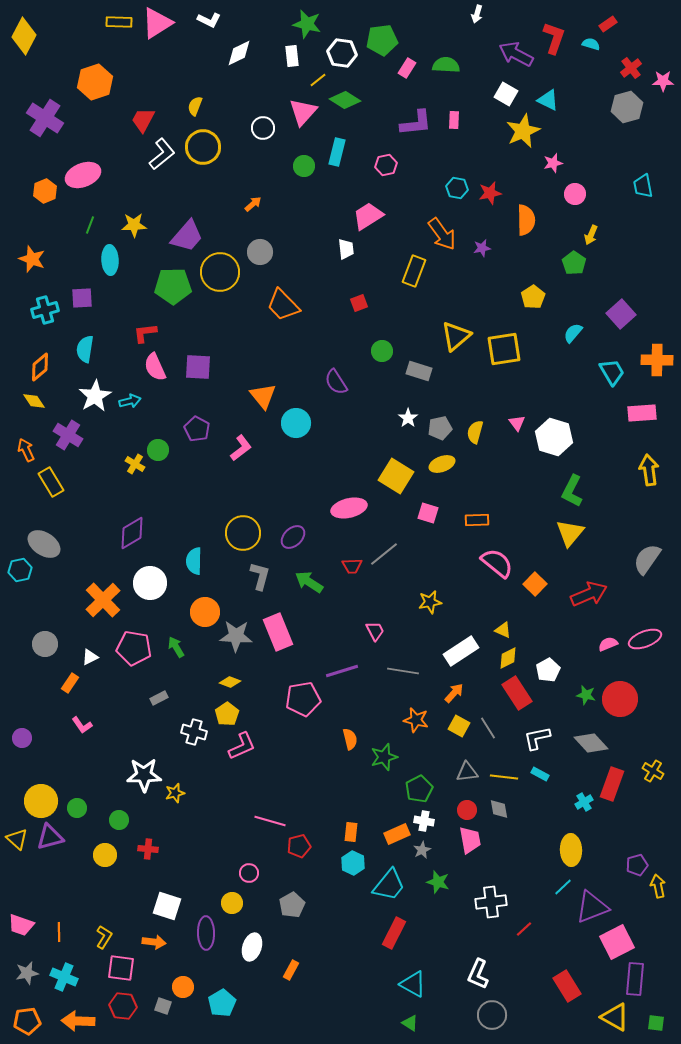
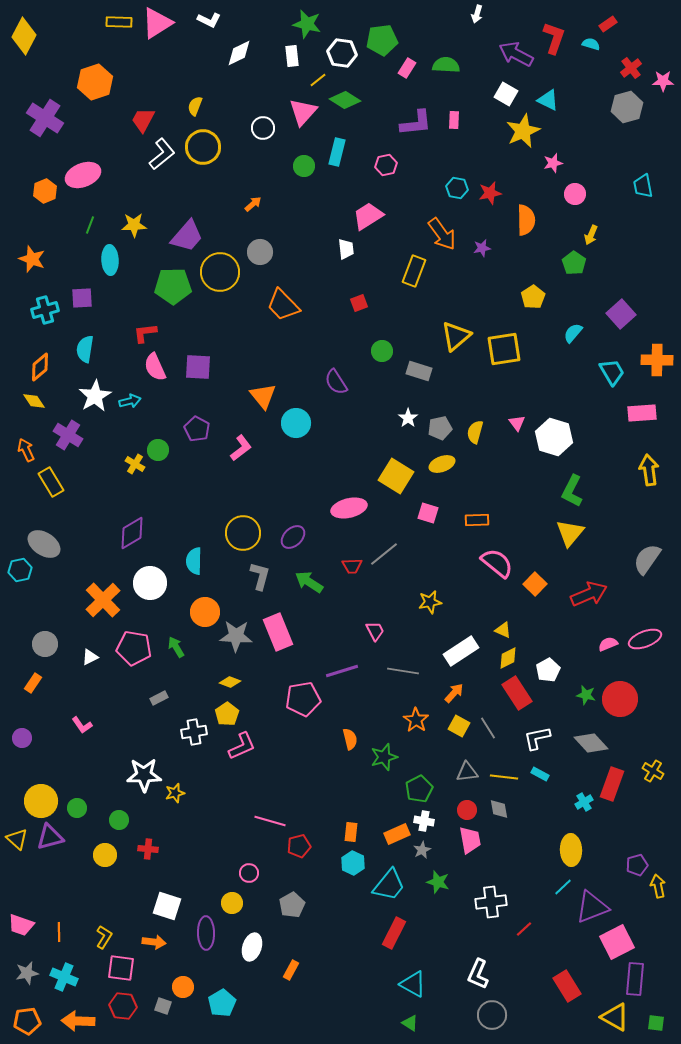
orange rectangle at (70, 683): moved 37 px left
orange star at (416, 720): rotated 20 degrees clockwise
white cross at (194, 732): rotated 25 degrees counterclockwise
